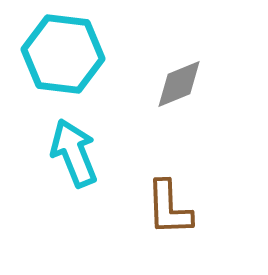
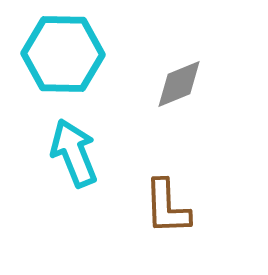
cyan hexagon: rotated 6 degrees counterclockwise
brown L-shape: moved 2 px left, 1 px up
